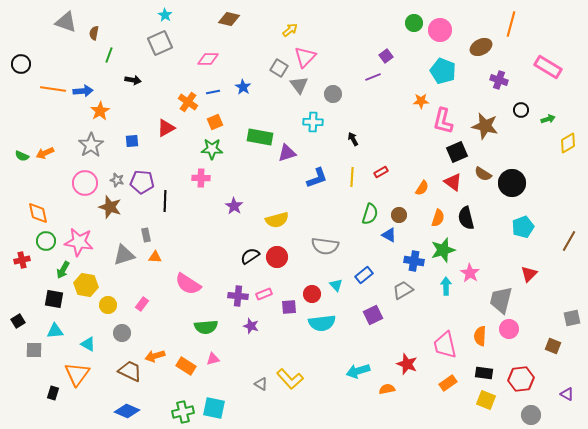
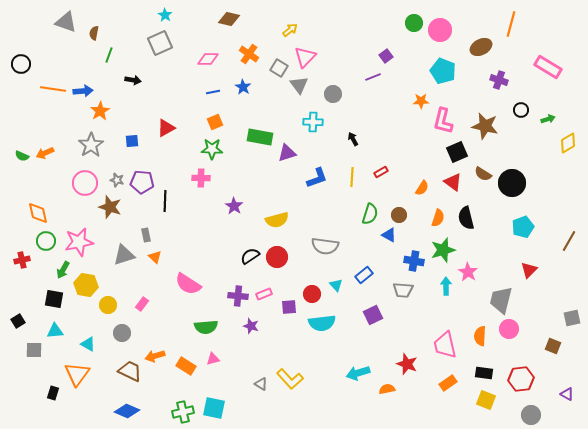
orange cross at (188, 102): moved 61 px right, 48 px up
pink star at (79, 242): rotated 20 degrees counterclockwise
orange triangle at (155, 257): rotated 40 degrees clockwise
pink star at (470, 273): moved 2 px left, 1 px up
red triangle at (529, 274): moved 4 px up
gray trapezoid at (403, 290): rotated 145 degrees counterclockwise
cyan arrow at (358, 371): moved 2 px down
